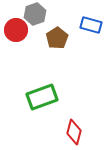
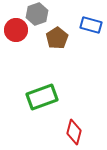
gray hexagon: moved 2 px right
